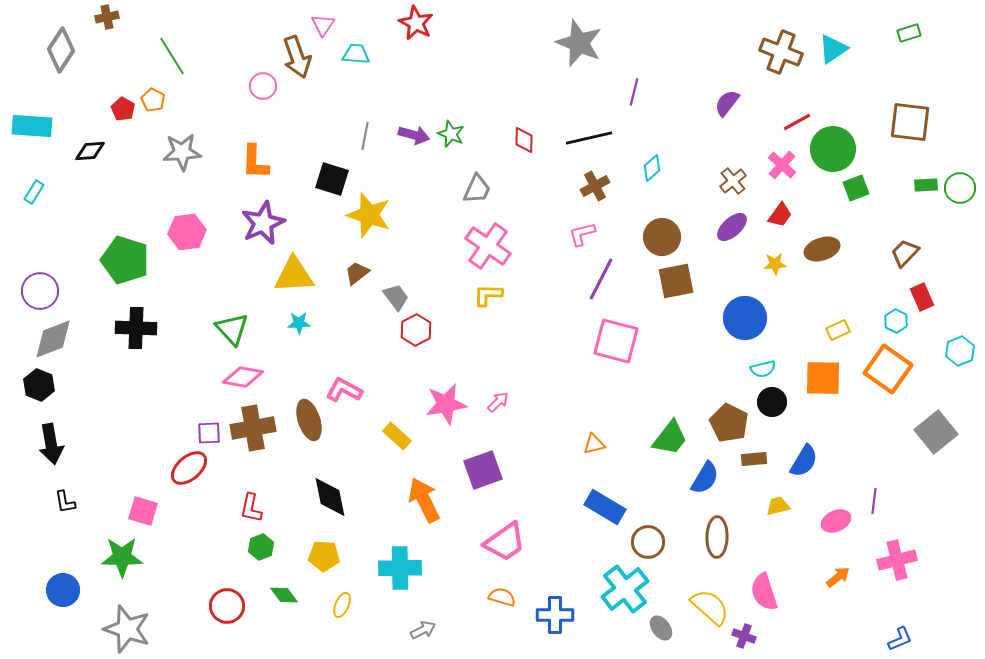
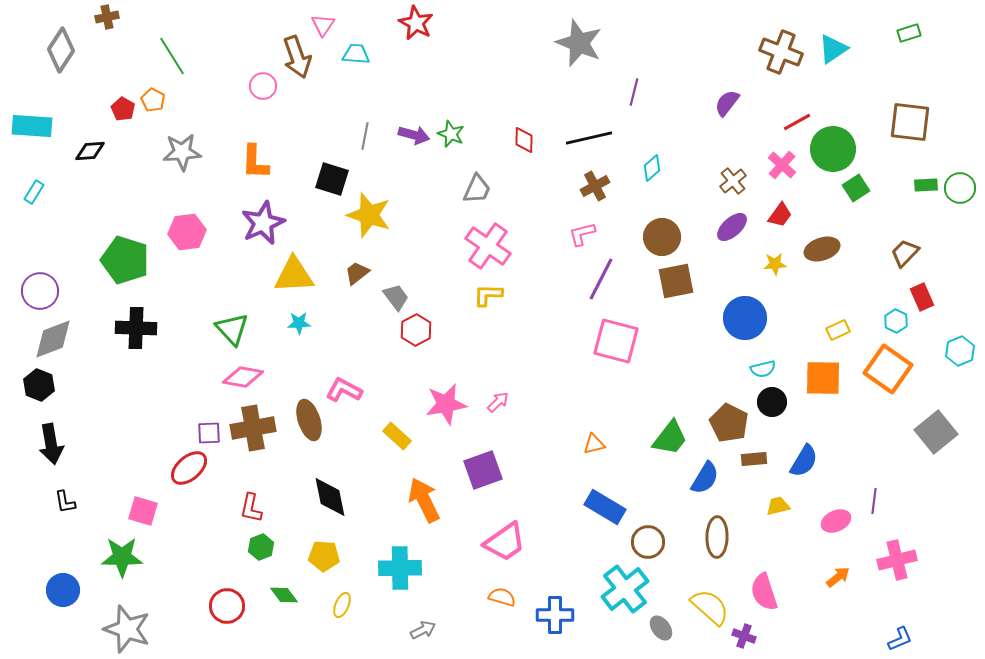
green square at (856, 188): rotated 12 degrees counterclockwise
